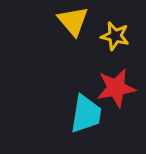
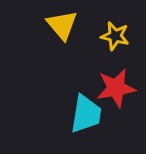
yellow triangle: moved 11 px left, 4 px down
